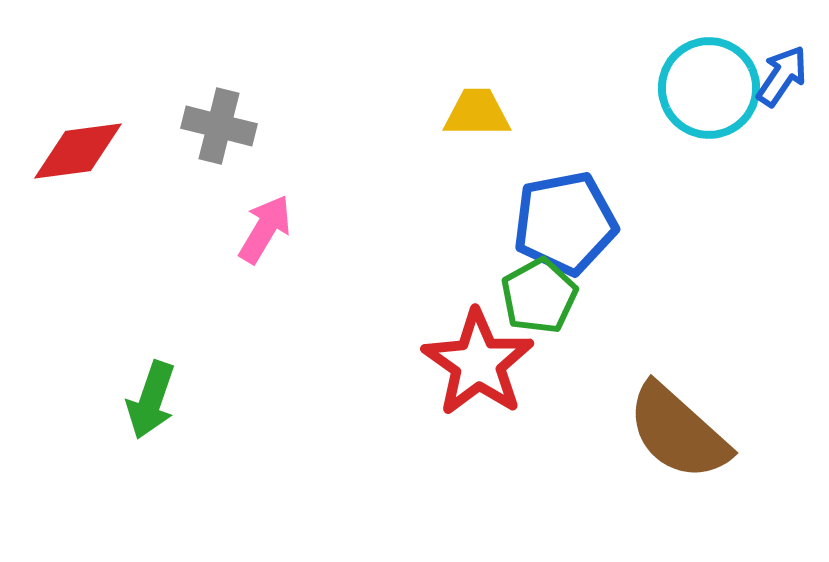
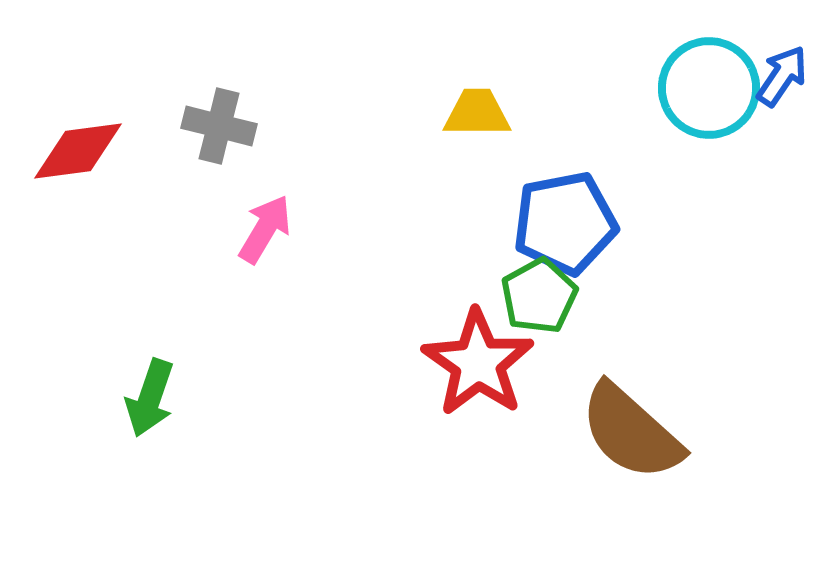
green arrow: moved 1 px left, 2 px up
brown semicircle: moved 47 px left
